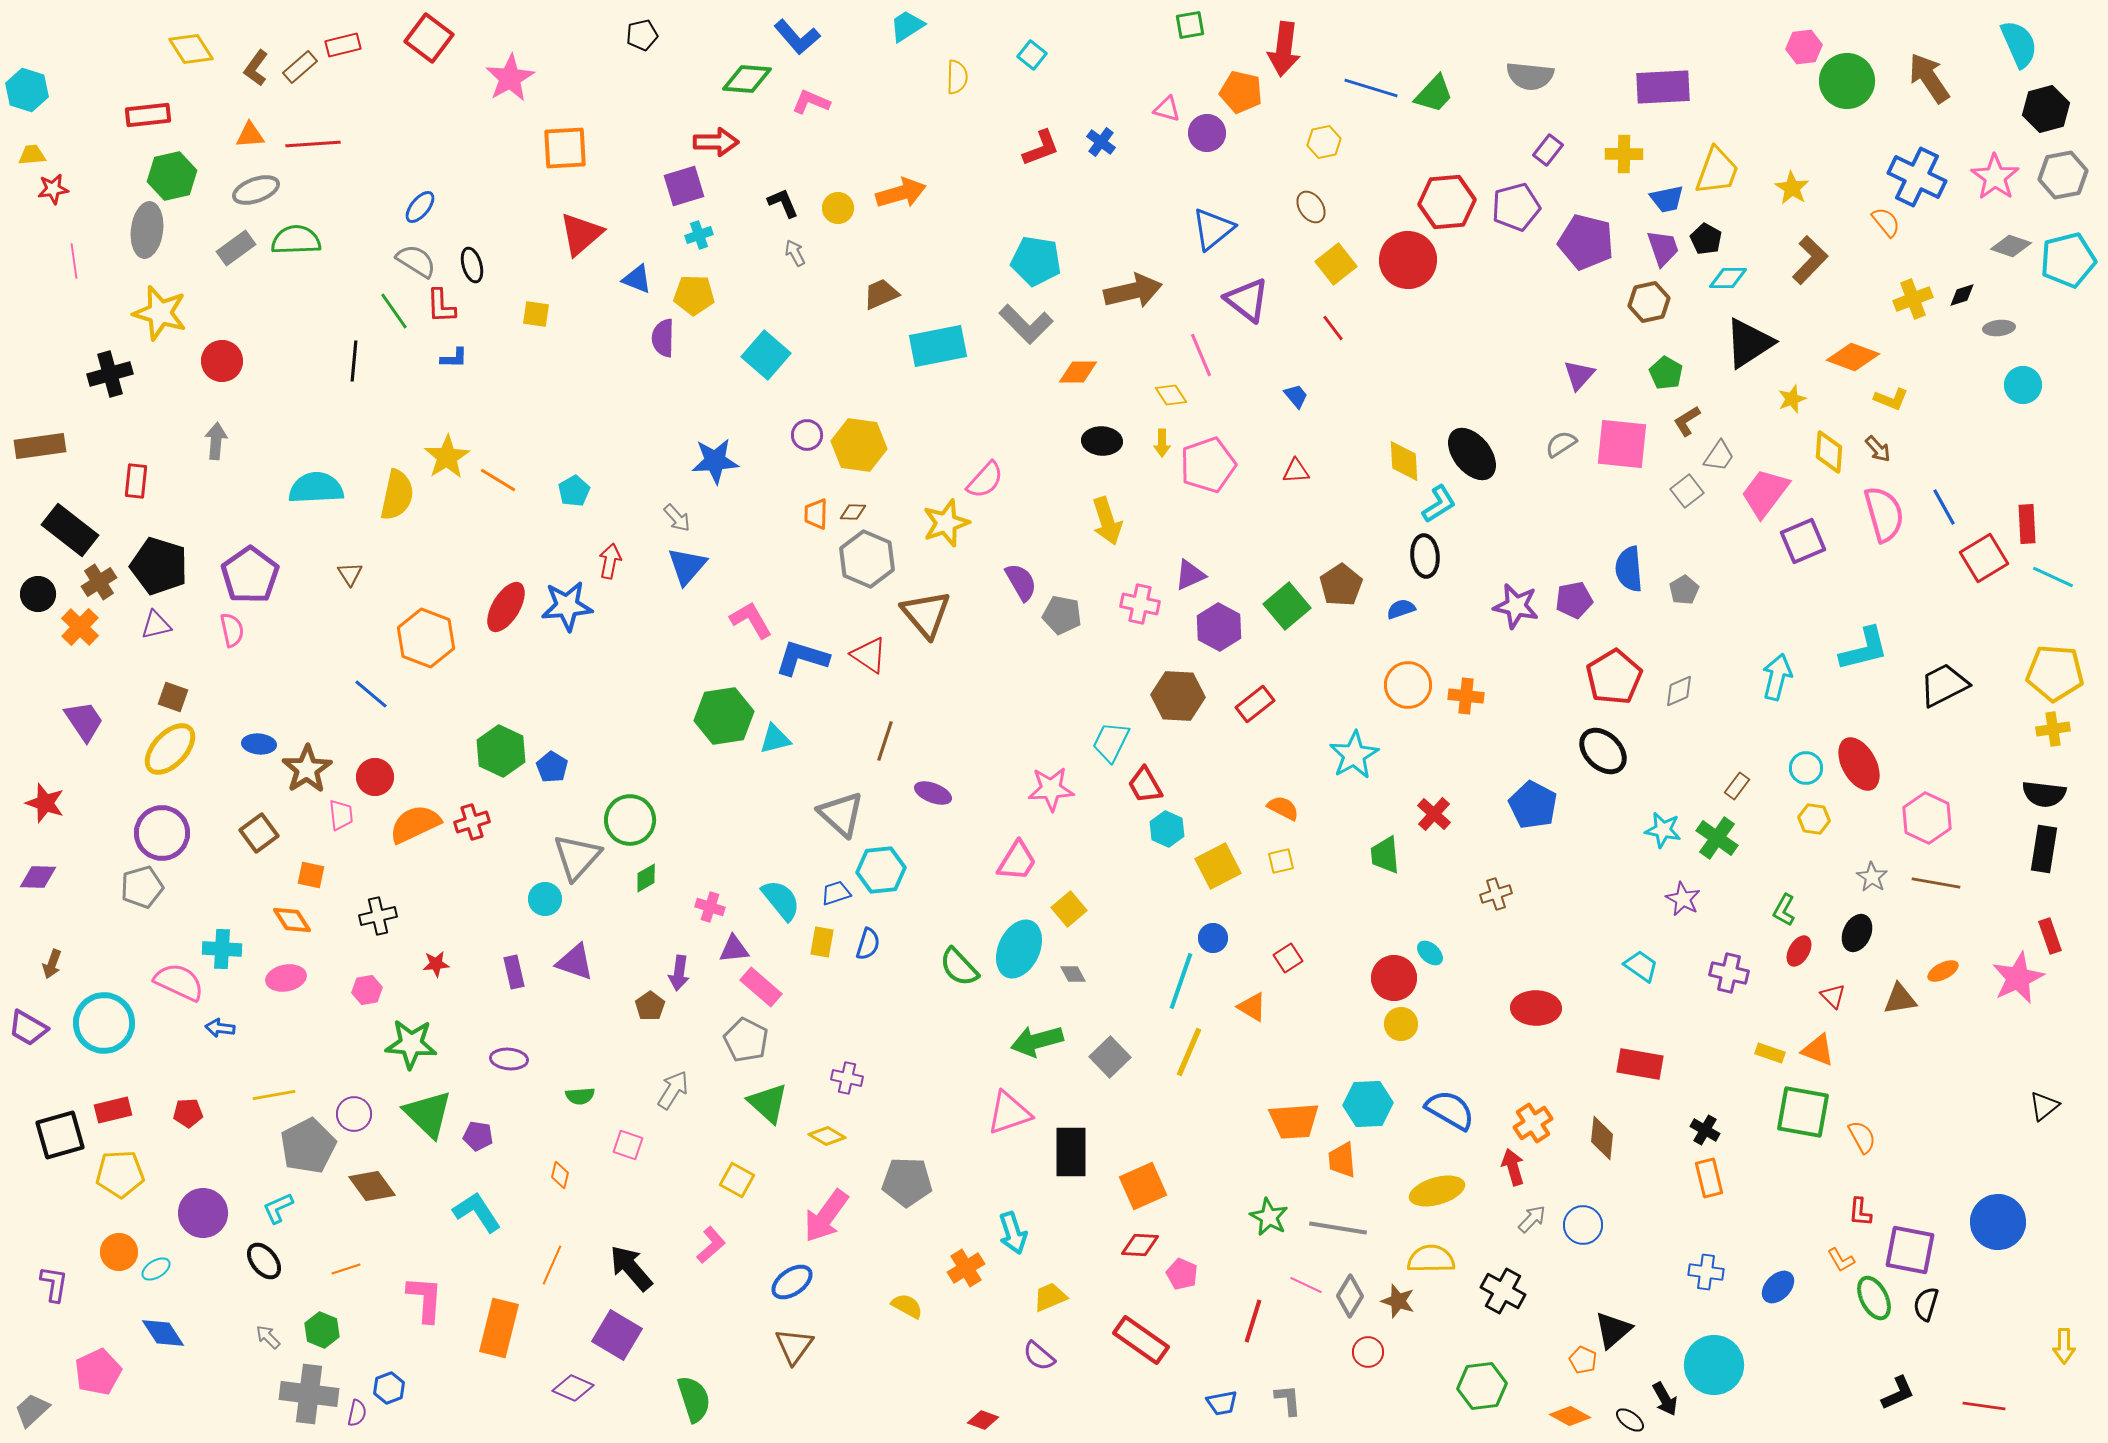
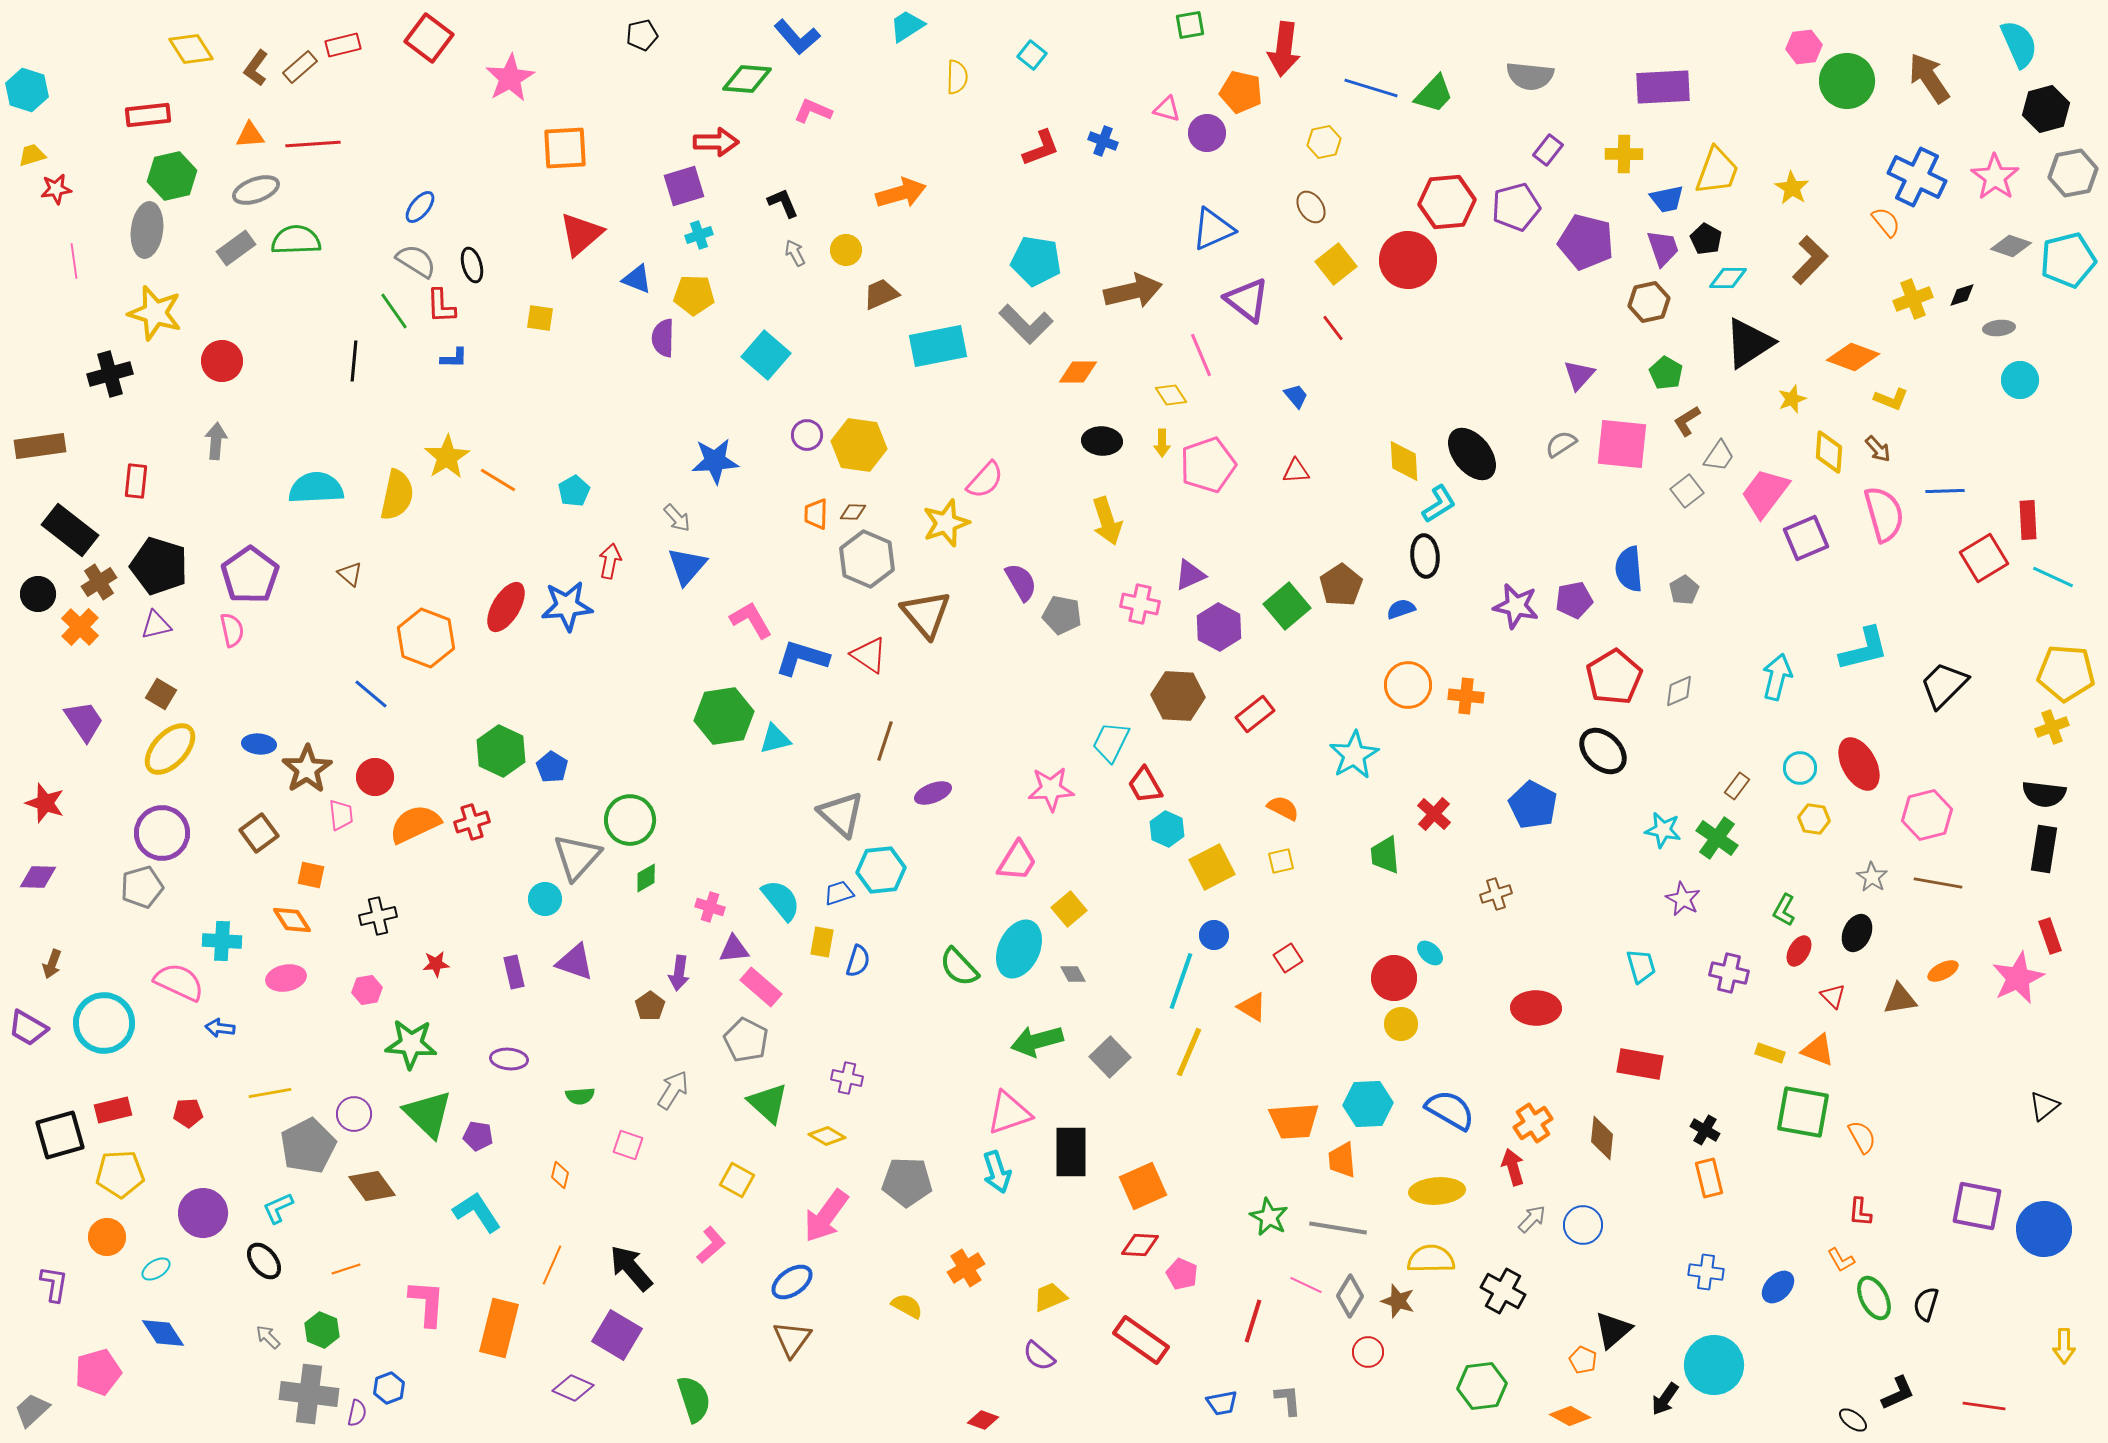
pink L-shape at (811, 102): moved 2 px right, 9 px down
blue cross at (1101, 142): moved 2 px right, 1 px up; rotated 16 degrees counterclockwise
yellow trapezoid at (32, 155): rotated 12 degrees counterclockwise
gray hexagon at (2063, 175): moved 10 px right, 2 px up
red star at (53, 189): moved 3 px right
yellow circle at (838, 208): moved 8 px right, 42 px down
blue triangle at (1213, 229): rotated 15 degrees clockwise
yellow star at (160, 313): moved 5 px left
yellow square at (536, 314): moved 4 px right, 4 px down
cyan circle at (2023, 385): moved 3 px left, 5 px up
blue line at (1944, 507): moved 1 px right, 16 px up; rotated 63 degrees counterclockwise
red rectangle at (2027, 524): moved 1 px right, 4 px up
purple square at (1803, 541): moved 3 px right, 3 px up
brown triangle at (350, 574): rotated 16 degrees counterclockwise
yellow pentagon at (2055, 673): moved 11 px right
black trapezoid at (1944, 685): rotated 18 degrees counterclockwise
brown square at (173, 697): moved 12 px left, 3 px up; rotated 12 degrees clockwise
red rectangle at (1255, 704): moved 10 px down
yellow cross at (2053, 729): moved 1 px left, 2 px up; rotated 12 degrees counterclockwise
cyan circle at (1806, 768): moved 6 px left
purple ellipse at (933, 793): rotated 42 degrees counterclockwise
pink hexagon at (1927, 818): moved 3 px up; rotated 21 degrees clockwise
yellow square at (1218, 866): moved 6 px left, 1 px down
brown line at (1936, 883): moved 2 px right
blue trapezoid at (836, 893): moved 3 px right
blue circle at (1213, 938): moved 1 px right, 3 px up
blue semicircle at (868, 944): moved 10 px left, 17 px down
cyan cross at (222, 949): moved 8 px up
cyan trapezoid at (1641, 966): rotated 39 degrees clockwise
yellow line at (274, 1095): moved 4 px left, 2 px up
yellow ellipse at (1437, 1191): rotated 12 degrees clockwise
blue circle at (1998, 1222): moved 46 px right, 7 px down
cyan arrow at (1013, 1233): moved 16 px left, 61 px up
purple square at (1910, 1250): moved 67 px right, 44 px up
orange circle at (119, 1252): moved 12 px left, 15 px up
pink L-shape at (425, 1299): moved 2 px right, 4 px down
brown triangle at (794, 1346): moved 2 px left, 7 px up
pink pentagon at (98, 1372): rotated 9 degrees clockwise
black arrow at (1665, 1399): rotated 64 degrees clockwise
black ellipse at (1630, 1420): moved 223 px right
